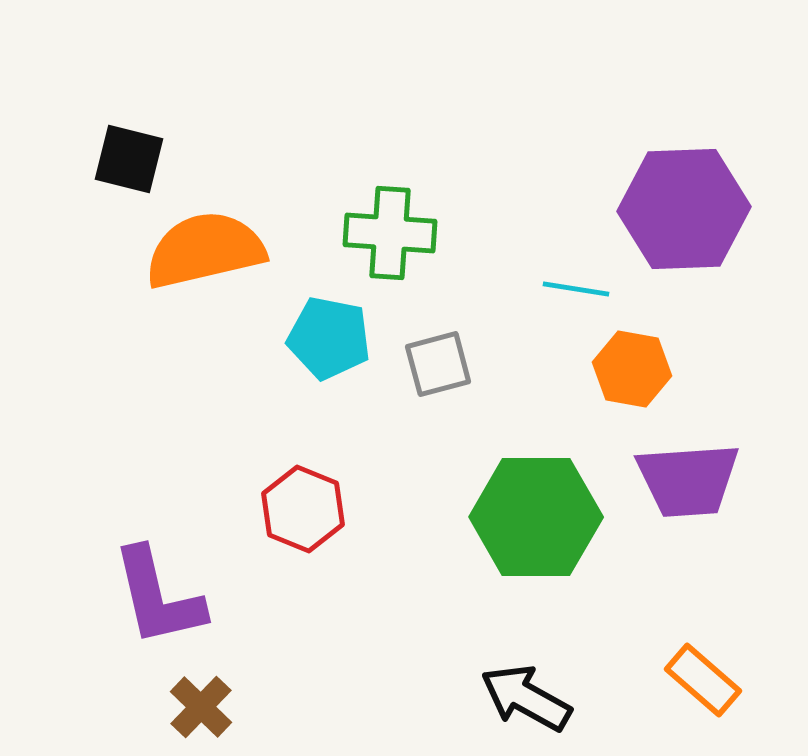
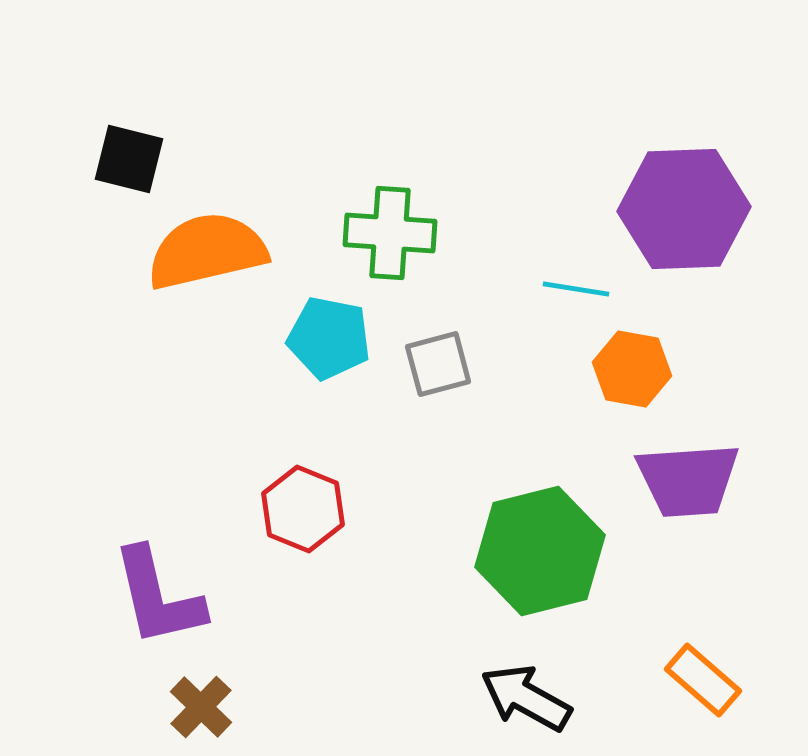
orange semicircle: moved 2 px right, 1 px down
green hexagon: moved 4 px right, 34 px down; rotated 14 degrees counterclockwise
